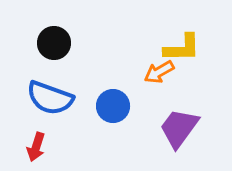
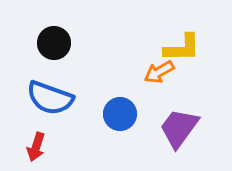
blue circle: moved 7 px right, 8 px down
